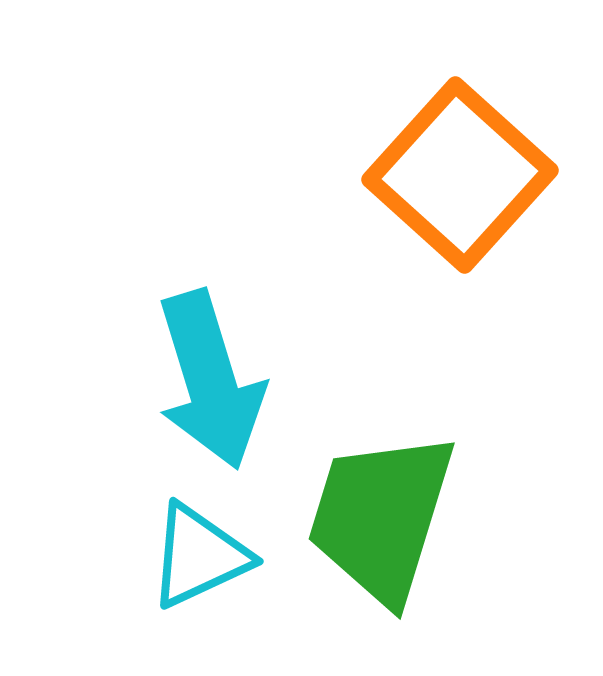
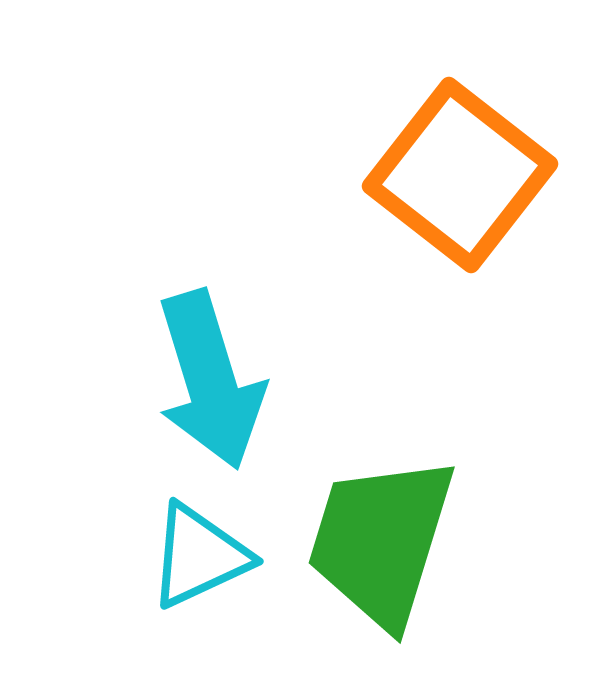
orange square: rotated 4 degrees counterclockwise
green trapezoid: moved 24 px down
